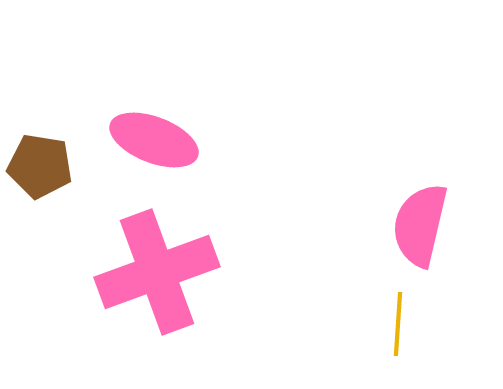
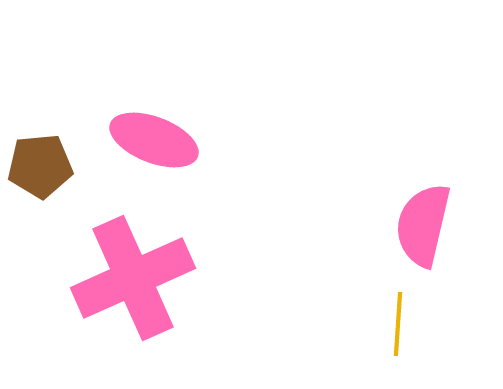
brown pentagon: rotated 14 degrees counterclockwise
pink semicircle: moved 3 px right
pink cross: moved 24 px left, 6 px down; rotated 4 degrees counterclockwise
